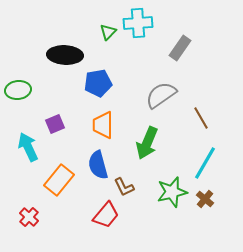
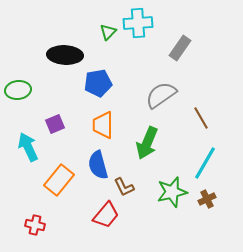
brown cross: moved 2 px right; rotated 24 degrees clockwise
red cross: moved 6 px right, 8 px down; rotated 30 degrees counterclockwise
